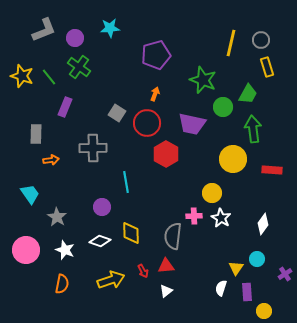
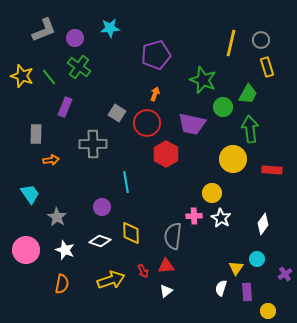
green arrow at (253, 129): moved 3 px left
gray cross at (93, 148): moved 4 px up
yellow circle at (264, 311): moved 4 px right
